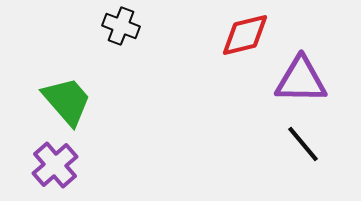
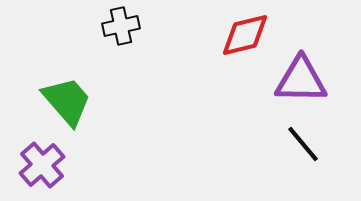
black cross: rotated 33 degrees counterclockwise
purple cross: moved 13 px left
